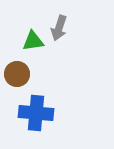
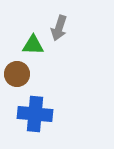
green triangle: moved 4 px down; rotated 10 degrees clockwise
blue cross: moved 1 px left, 1 px down
